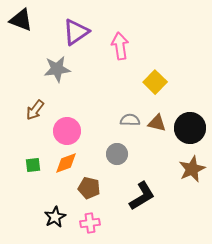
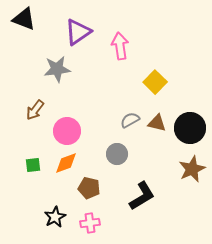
black triangle: moved 3 px right, 1 px up
purple triangle: moved 2 px right
gray semicircle: rotated 30 degrees counterclockwise
